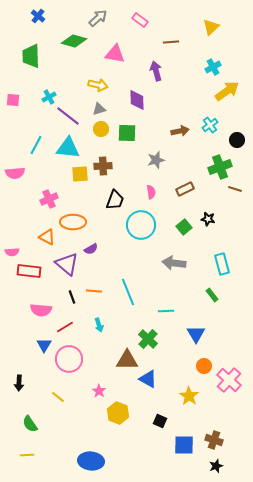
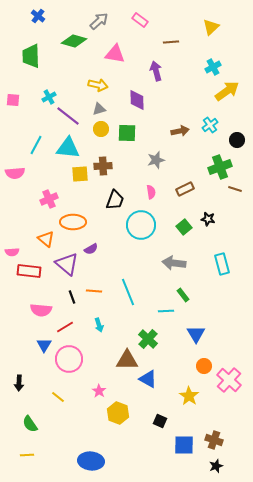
gray arrow at (98, 18): moved 1 px right, 3 px down
orange triangle at (47, 237): moved 1 px left, 2 px down; rotated 12 degrees clockwise
green rectangle at (212, 295): moved 29 px left
